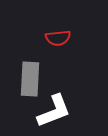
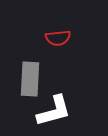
white L-shape: rotated 6 degrees clockwise
